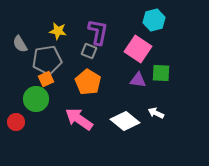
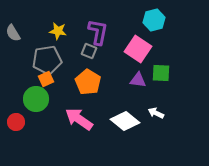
gray semicircle: moved 7 px left, 11 px up
